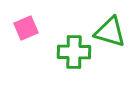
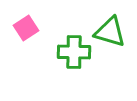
pink square: rotated 10 degrees counterclockwise
